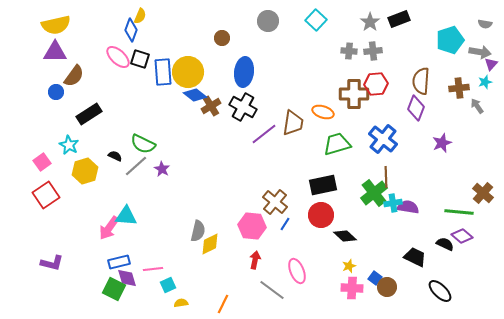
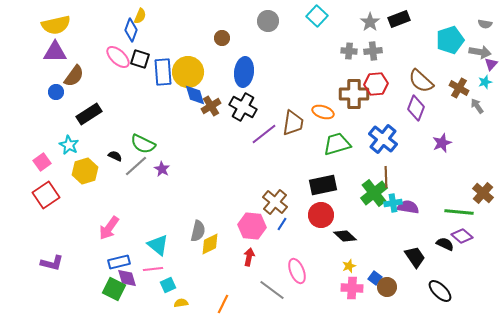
cyan square at (316, 20): moved 1 px right, 4 px up
brown semicircle at (421, 81): rotated 52 degrees counterclockwise
brown cross at (459, 88): rotated 36 degrees clockwise
blue diamond at (195, 95): rotated 35 degrees clockwise
cyan triangle at (126, 216): moved 32 px right, 29 px down; rotated 35 degrees clockwise
blue line at (285, 224): moved 3 px left
black trapezoid at (415, 257): rotated 30 degrees clockwise
red arrow at (255, 260): moved 6 px left, 3 px up
